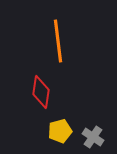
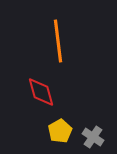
red diamond: rotated 24 degrees counterclockwise
yellow pentagon: rotated 15 degrees counterclockwise
